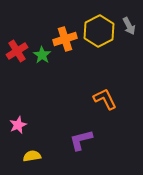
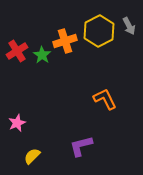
orange cross: moved 2 px down
pink star: moved 1 px left, 2 px up
purple L-shape: moved 6 px down
yellow semicircle: rotated 36 degrees counterclockwise
